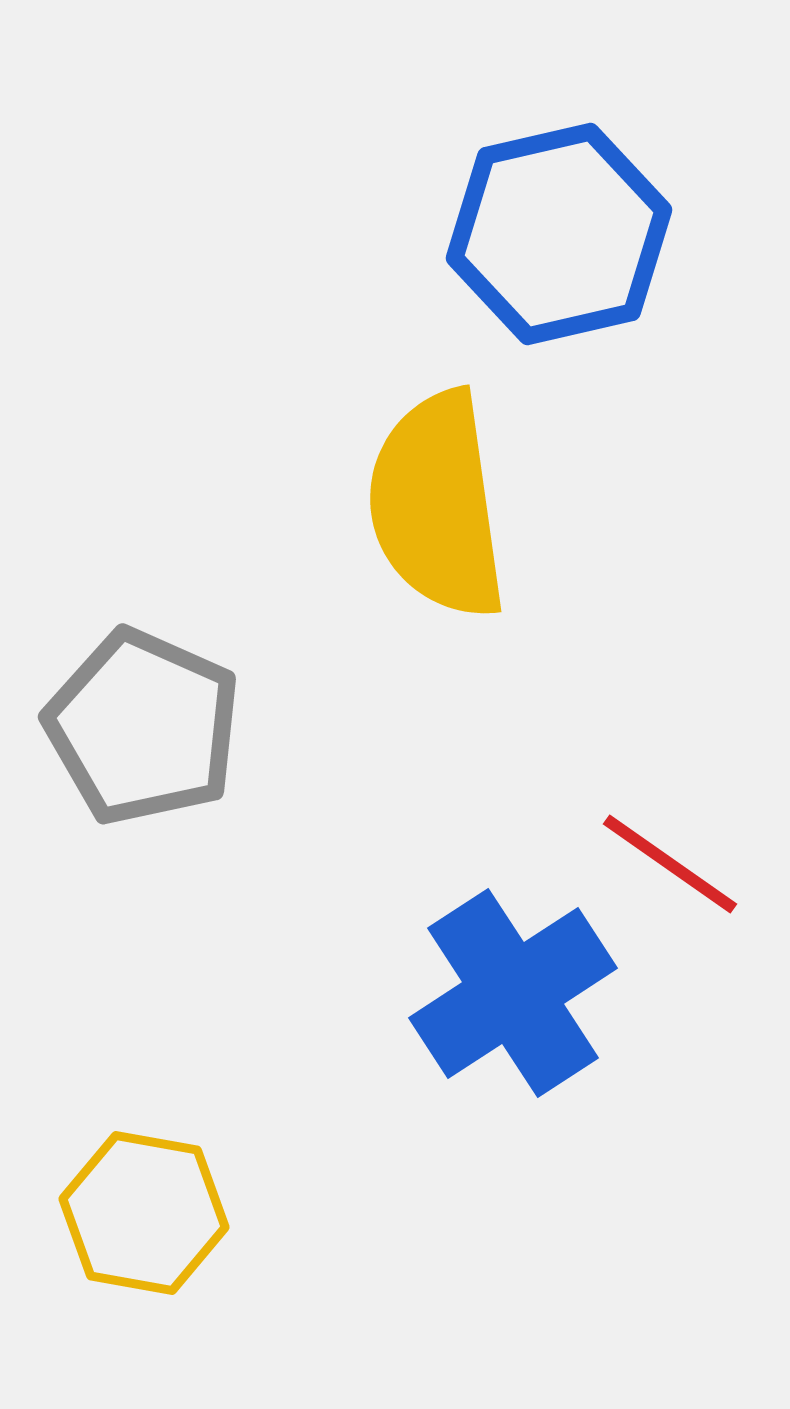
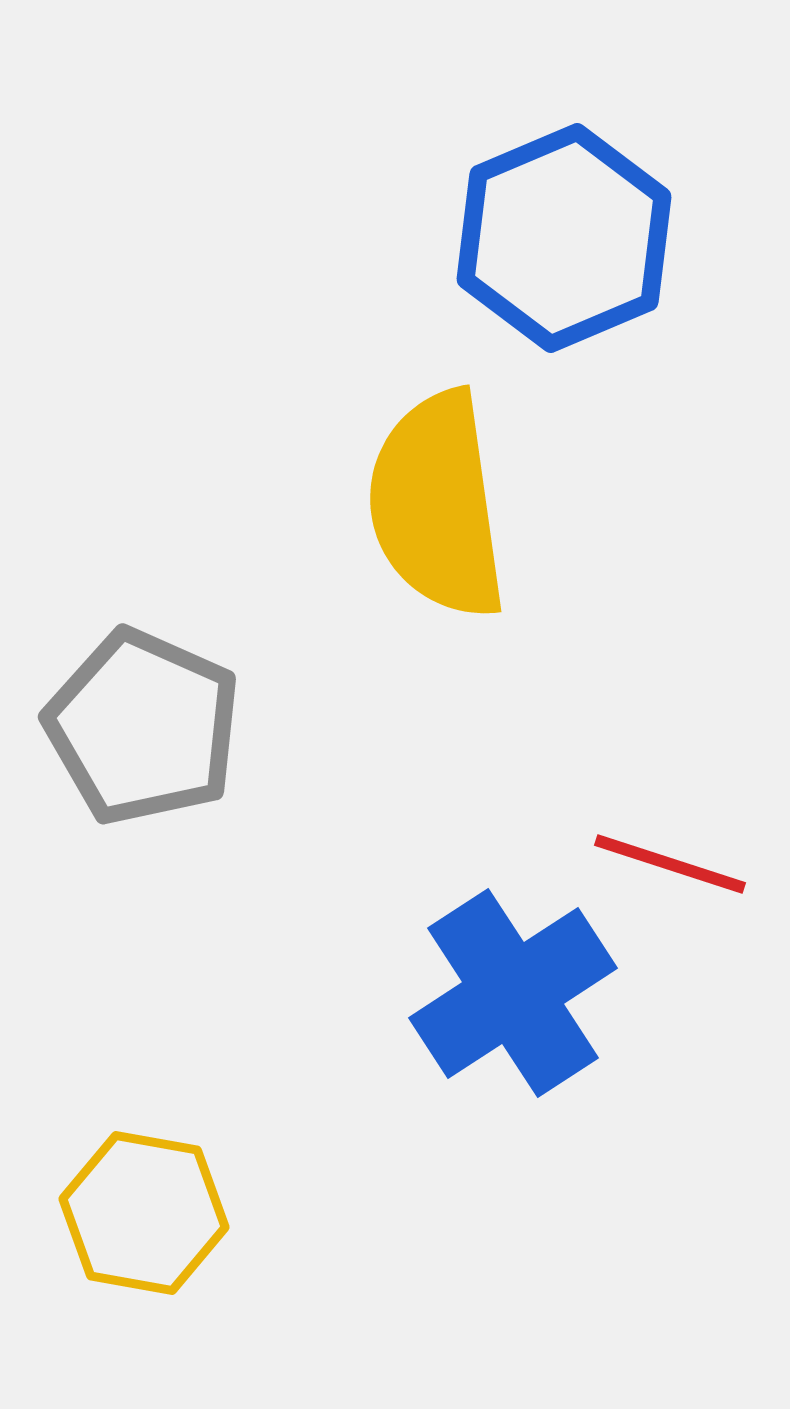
blue hexagon: moved 5 px right, 4 px down; rotated 10 degrees counterclockwise
red line: rotated 17 degrees counterclockwise
